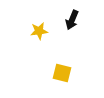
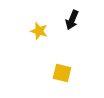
yellow star: rotated 24 degrees clockwise
